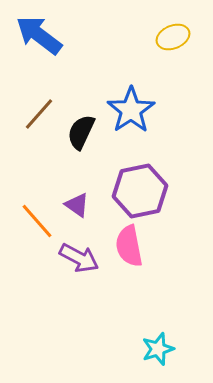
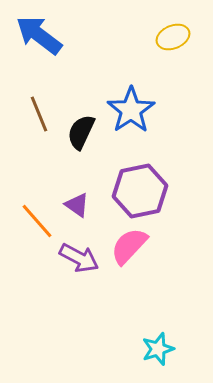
brown line: rotated 63 degrees counterclockwise
pink semicircle: rotated 54 degrees clockwise
